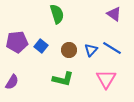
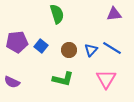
purple triangle: rotated 42 degrees counterclockwise
purple semicircle: rotated 84 degrees clockwise
